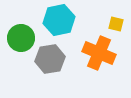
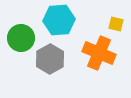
cyan hexagon: rotated 8 degrees clockwise
gray hexagon: rotated 20 degrees counterclockwise
